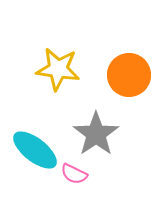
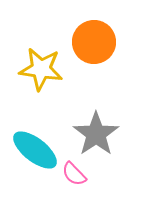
yellow star: moved 17 px left
orange circle: moved 35 px left, 33 px up
pink semicircle: rotated 20 degrees clockwise
